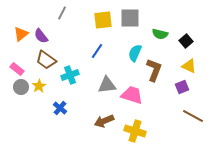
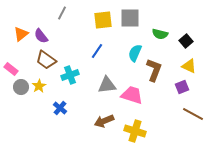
pink rectangle: moved 6 px left
brown line: moved 2 px up
